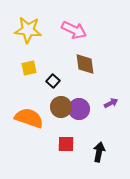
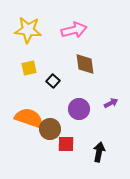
pink arrow: rotated 40 degrees counterclockwise
brown circle: moved 11 px left, 22 px down
